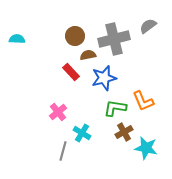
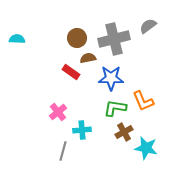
brown circle: moved 2 px right, 2 px down
brown semicircle: moved 3 px down
red rectangle: rotated 12 degrees counterclockwise
blue star: moved 7 px right; rotated 15 degrees clockwise
cyan cross: moved 3 px up; rotated 36 degrees counterclockwise
